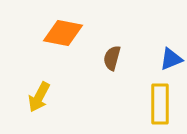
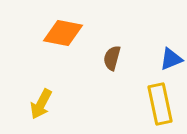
yellow arrow: moved 2 px right, 7 px down
yellow rectangle: rotated 12 degrees counterclockwise
